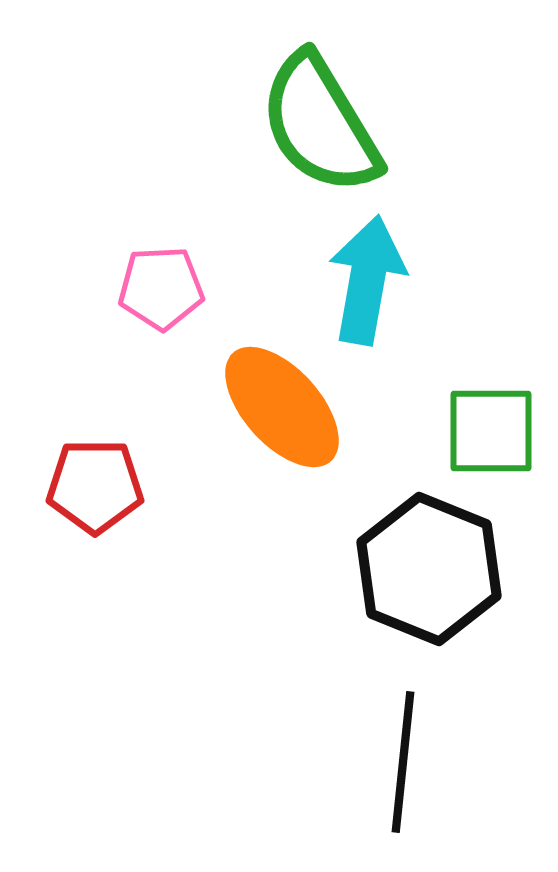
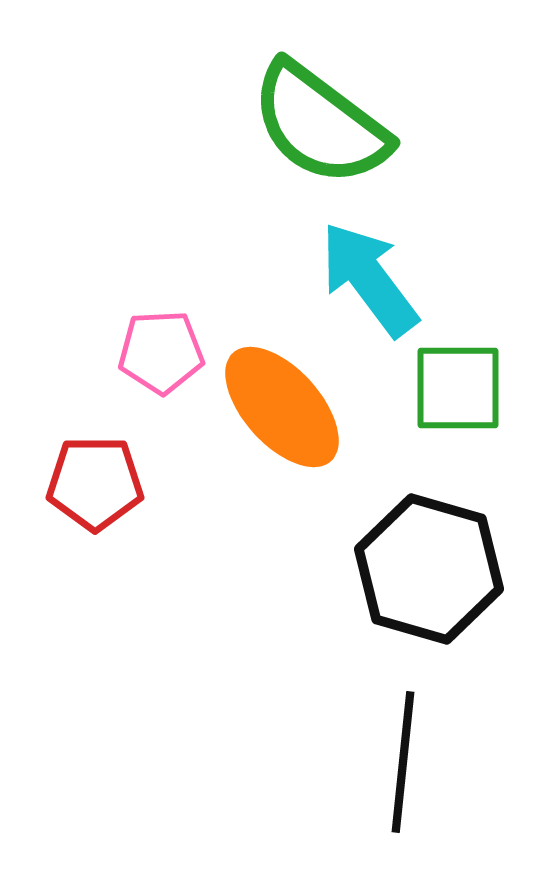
green semicircle: rotated 22 degrees counterclockwise
cyan arrow: moved 2 px right, 1 px up; rotated 47 degrees counterclockwise
pink pentagon: moved 64 px down
green square: moved 33 px left, 43 px up
red pentagon: moved 3 px up
black hexagon: rotated 6 degrees counterclockwise
